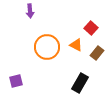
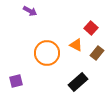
purple arrow: rotated 56 degrees counterclockwise
orange circle: moved 6 px down
black rectangle: moved 2 px left, 1 px up; rotated 18 degrees clockwise
